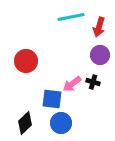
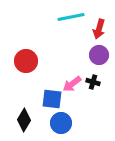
red arrow: moved 2 px down
purple circle: moved 1 px left
black diamond: moved 1 px left, 3 px up; rotated 15 degrees counterclockwise
